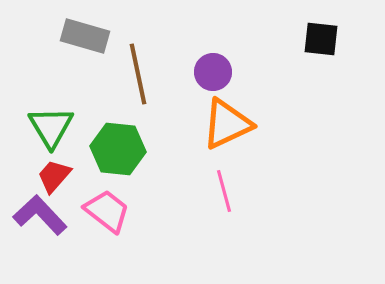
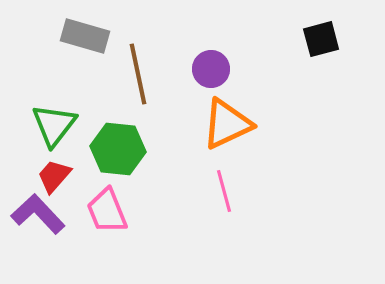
black square: rotated 21 degrees counterclockwise
purple circle: moved 2 px left, 3 px up
green triangle: moved 3 px right, 2 px up; rotated 9 degrees clockwise
pink trapezoid: rotated 150 degrees counterclockwise
purple L-shape: moved 2 px left, 1 px up
